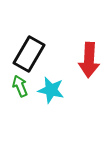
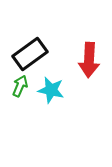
black rectangle: moved 1 px right; rotated 24 degrees clockwise
green arrow: rotated 45 degrees clockwise
